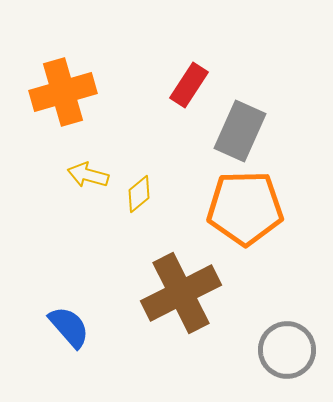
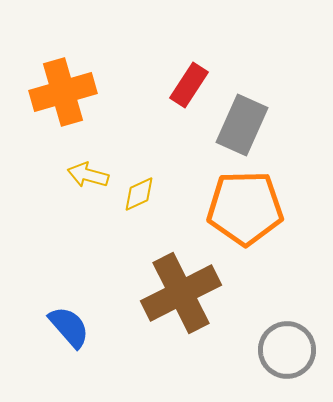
gray rectangle: moved 2 px right, 6 px up
yellow diamond: rotated 15 degrees clockwise
